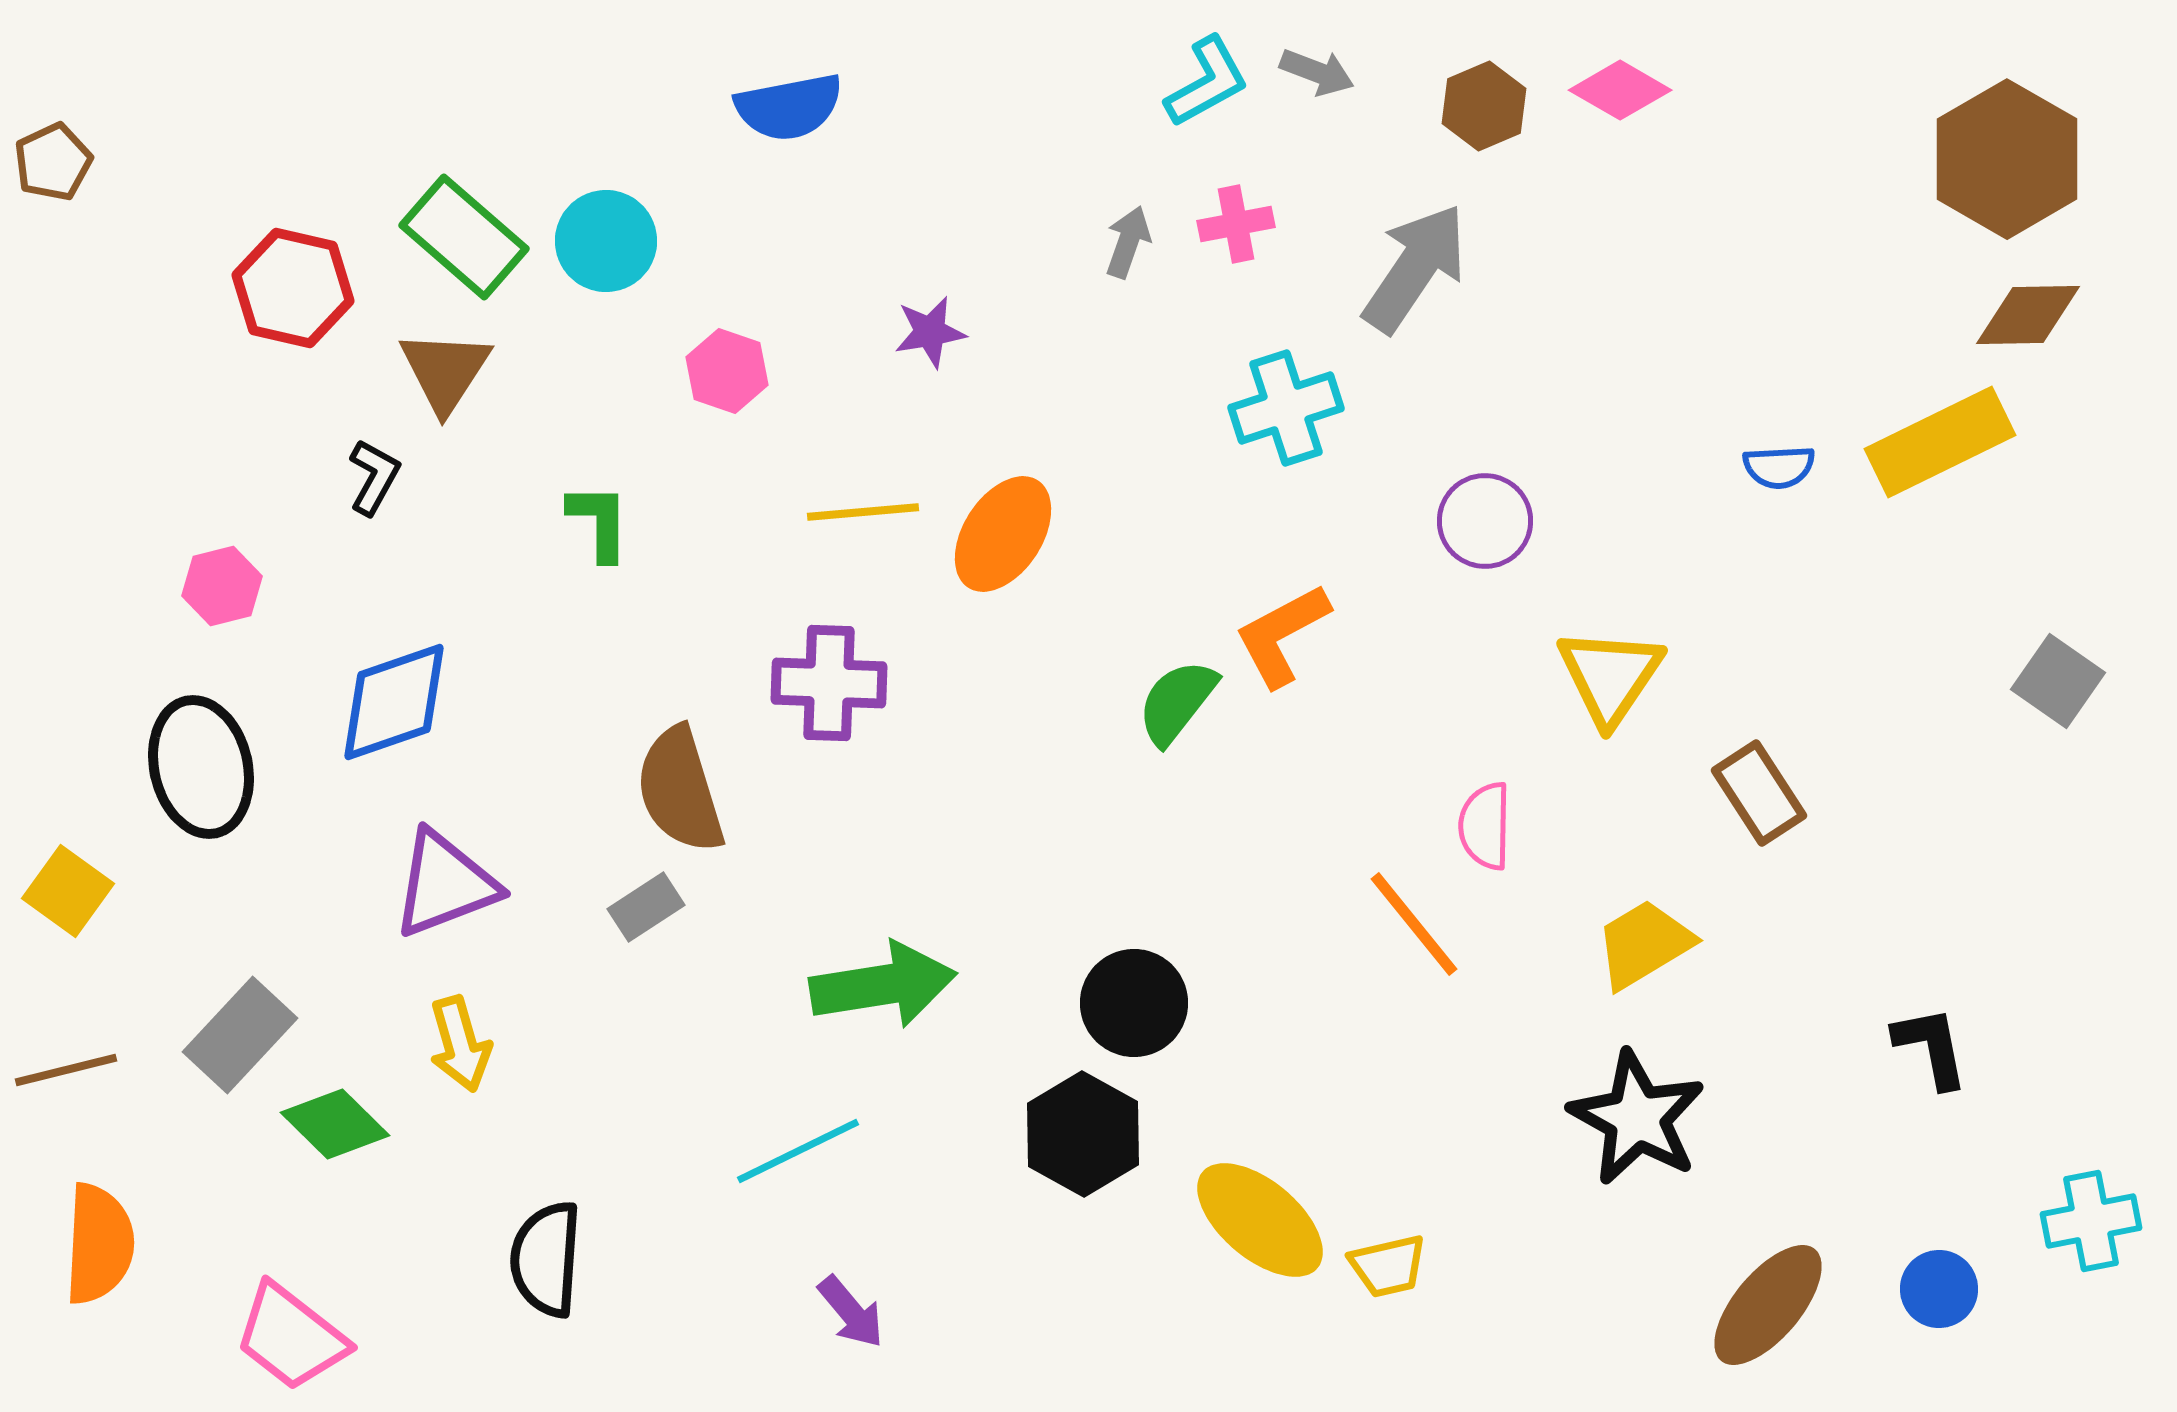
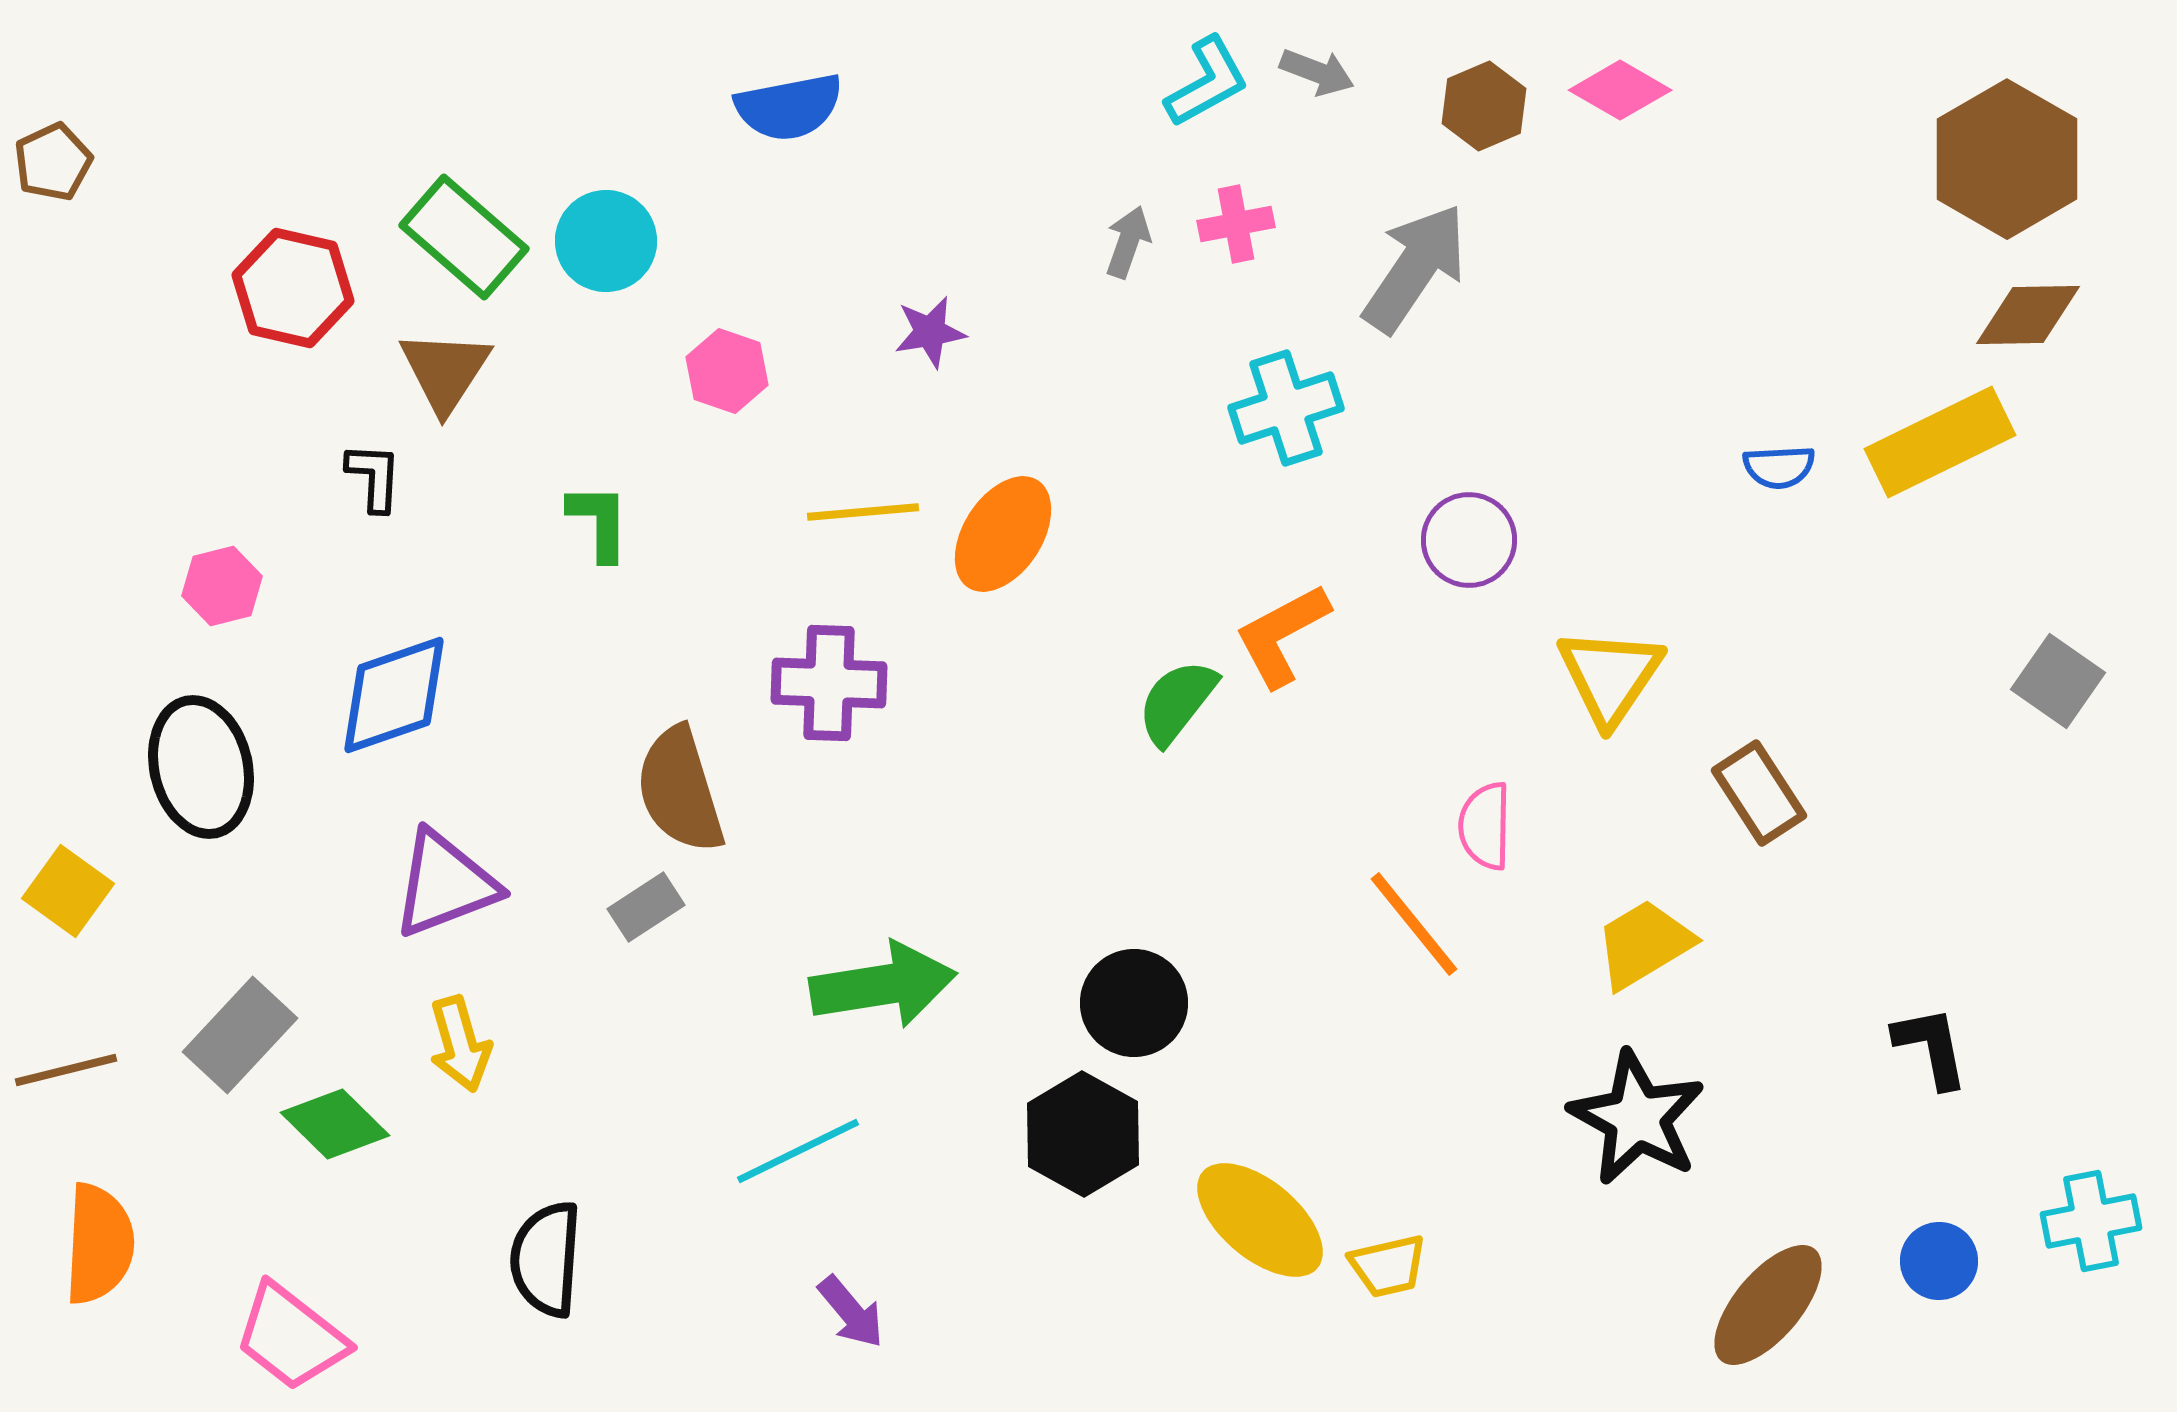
black L-shape at (374, 477): rotated 26 degrees counterclockwise
purple circle at (1485, 521): moved 16 px left, 19 px down
blue diamond at (394, 702): moved 7 px up
blue circle at (1939, 1289): moved 28 px up
